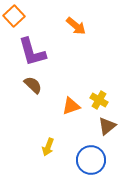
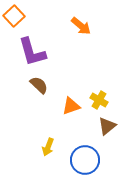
orange arrow: moved 5 px right
brown semicircle: moved 6 px right
blue circle: moved 6 px left
